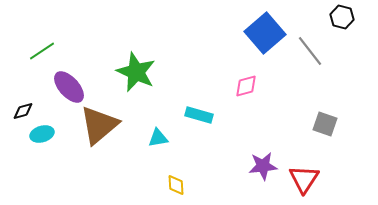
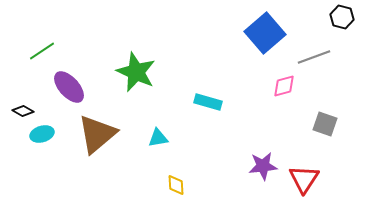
gray line: moved 4 px right, 6 px down; rotated 72 degrees counterclockwise
pink diamond: moved 38 px right
black diamond: rotated 45 degrees clockwise
cyan rectangle: moved 9 px right, 13 px up
brown triangle: moved 2 px left, 9 px down
